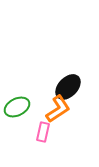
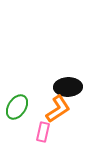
black ellipse: rotated 44 degrees clockwise
green ellipse: rotated 30 degrees counterclockwise
